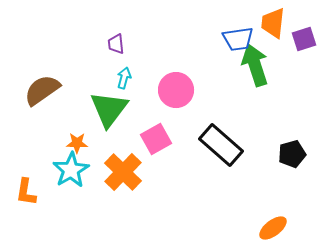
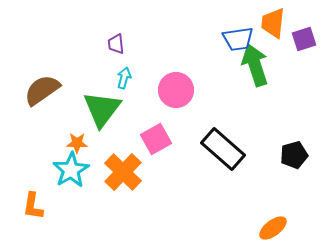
green triangle: moved 7 px left
black rectangle: moved 2 px right, 4 px down
black pentagon: moved 2 px right, 1 px down
orange L-shape: moved 7 px right, 14 px down
